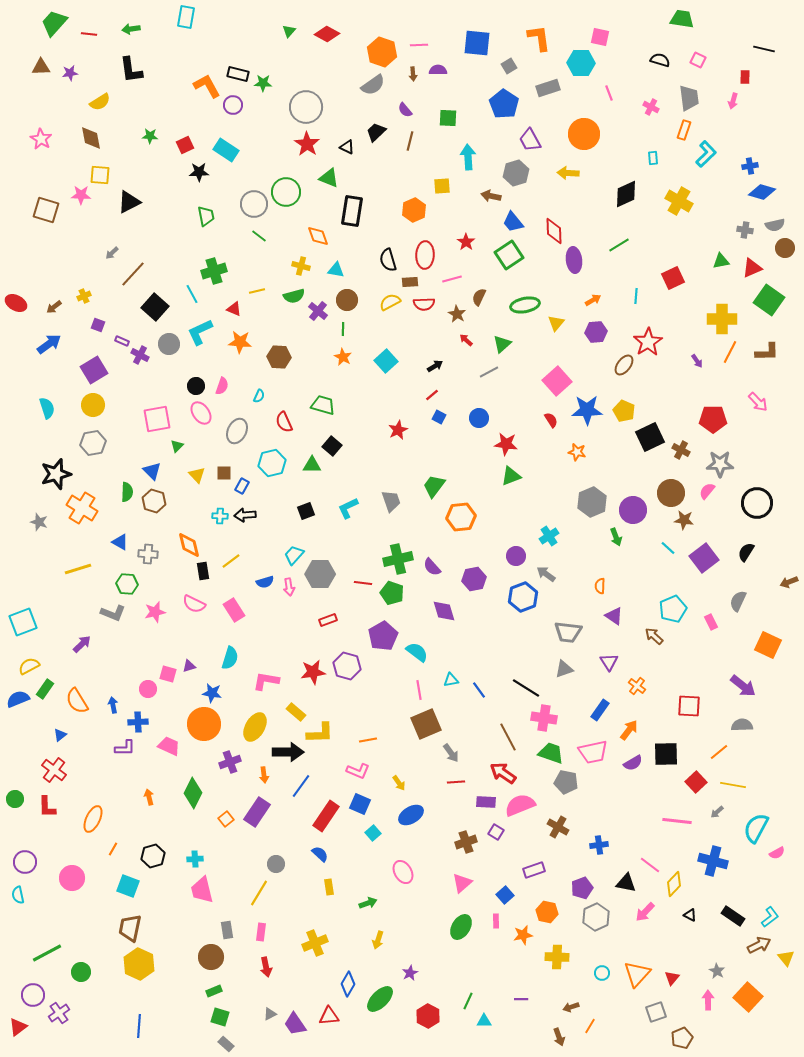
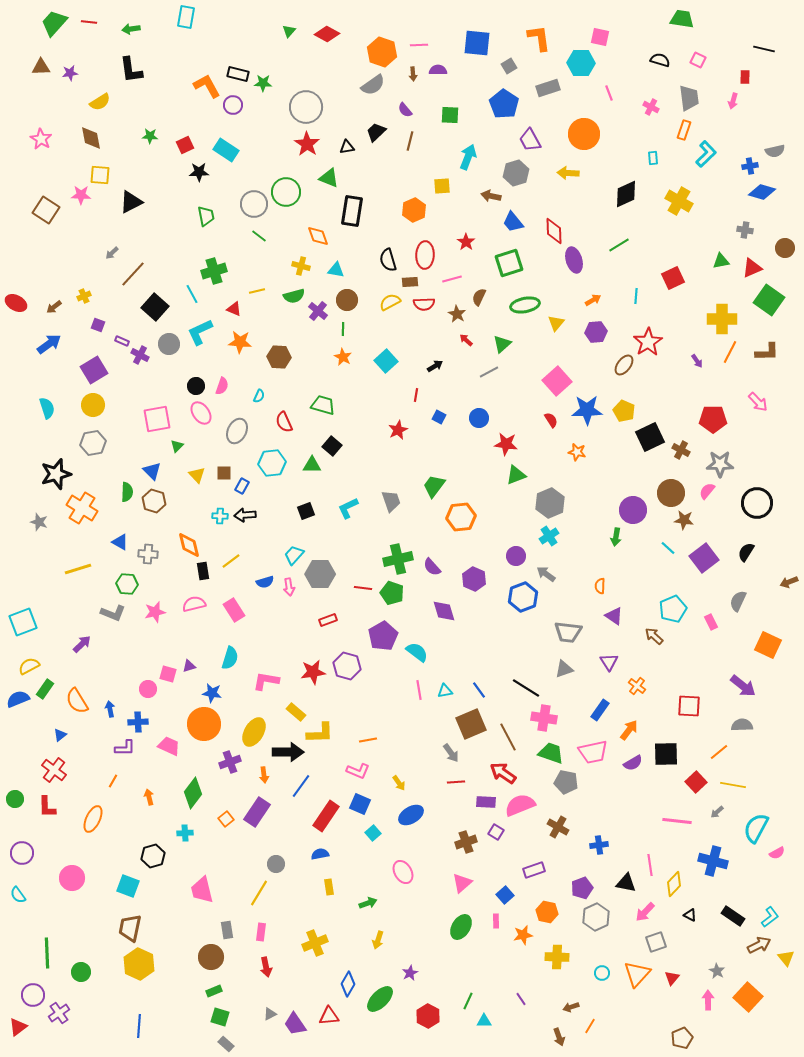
red line at (89, 34): moved 12 px up
green square at (448, 118): moved 2 px right, 3 px up
black triangle at (347, 147): rotated 35 degrees counterclockwise
cyan arrow at (468, 157): rotated 25 degrees clockwise
black triangle at (129, 202): moved 2 px right
brown square at (46, 210): rotated 16 degrees clockwise
gray semicircle at (775, 225): moved 74 px up
green square at (509, 255): moved 8 px down; rotated 16 degrees clockwise
purple ellipse at (574, 260): rotated 10 degrees counterclockwise
red line at (432, 395): moved 16 px left; rotated 40 degrees counterclockwise
cyan hexagon at (272, 463): rotated 8 degrees clockwise
green triangle at (511, 476): moved 5 px right, 1 px up
gray hexagon at (592, 502): moved 42 px left, 1 px down
green arrow at (616, 537): rotated 30 degrees clockwise
purple hexagon at (474, 579): rotated 25 degrees counterclockwise
red line at (363, 583): moved 5 px down
pink semicircle at (194, 604): rotated 140 degrees clockwise
cyan triangle at (451, 680): moved 6 px left, 11 px down
blue arrow at (113, 705): moved 3 px left, 4 px down
brown square at (426, 724): moved 45 px right
yellow ellipse at (255, 727): moved 1 px left, 5 px down
green diamond at (193, 793): rotated 12 degrees clockwise
orange line at (113, 849): moved 68 px up
blue semicircle at (320, 854): rotated 54 degrees counterclockwise
cyan cross at (195, 859): moved 10 px left, 26 px up
purple circle at (25, 862): moved 3 px left, 9 px up
pink line at (650, 865): rotated 45 degrees clockwise
cyan semicircle at (18, 895): rotated 24 degrees counterclockwise
green line at (47, 953): rotated 64 degrees counterclockwise
purple line at (521, 999): rotated 56 degrees clockwise
gray square at (656, 1012): moved 70 px up
